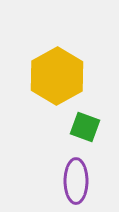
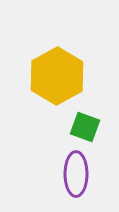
purple ellipse: moved 7 px up
